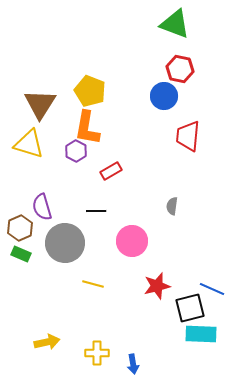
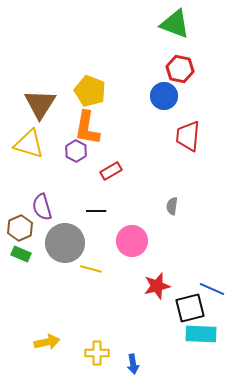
yellow line: moved 2 px left, 15 px up
